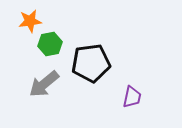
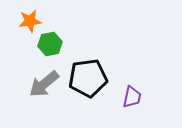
black pentagon: moved 3 px left, 15 px down
